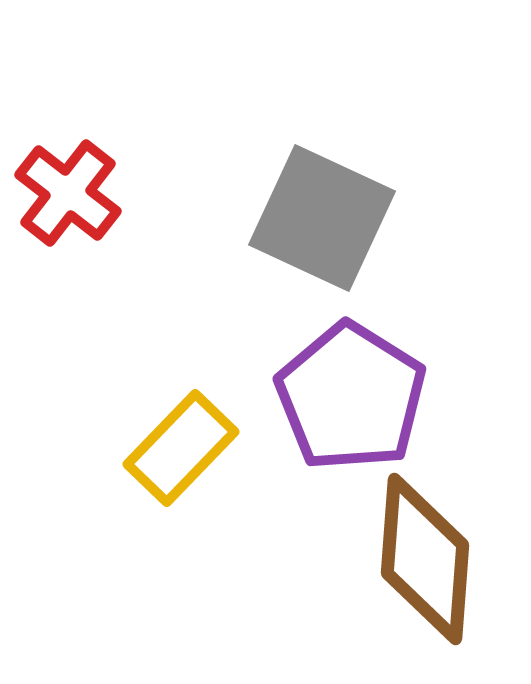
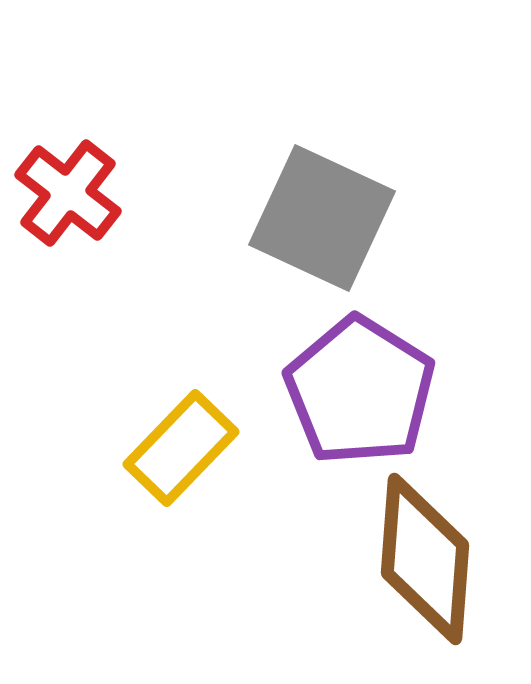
purple pentagon: moved 9 px right, 6 px up
